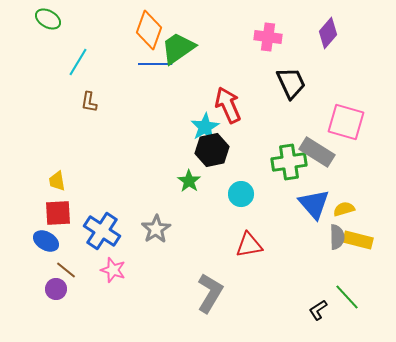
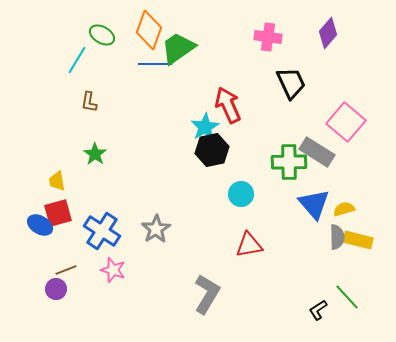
green ellipse: moved 54 px right, 16 px down
cyan line: moved 1 px left, 2 px up
pink square: rotated 24 degrees clockwise
green cross: rotated 8 degrees clockwise
green star: moved 94 px left, 27 px up
red square: rotated 12 degrees counterclockwise
blue ellipse: moved 6 px left, 16 px up
brown line: rotated 60 degrees counterclockwise
gray L-shape: moved 3 px left, 1 px down
